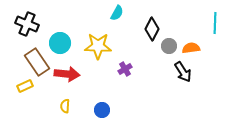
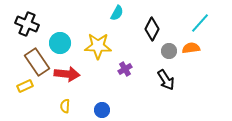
cyan line: moved 15 px left; rotated 40 degrees clockwise
gray circle: moved 5 px down
black arrow: moved 17 px left, 8 px down
